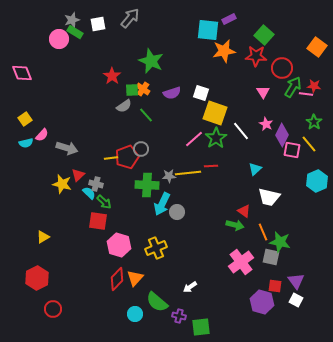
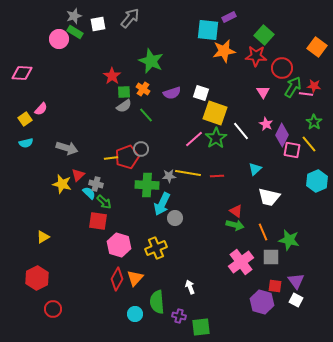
purple rectangle at (229, 19): moved 2 px up
gray star at (72, 20): moved 2 px right, 4 px up
pink diamond at (22, 73): rotated 65 degrees counterclockwise
green square at (132, 90): moved 8 px left, 2 px down
pink semicircle at (42, 135): moved 1 px left, 26 px up
red line at (211, 166): moved 6 px right, 10 px down
yellow line at (188, 173): rotated 15 degrees clockwise
red triangle at (244, 211): moved 8 px left
gray circle at (177, 212): moved 2 px left, 6 px down
green star at (280, 242): moved 9 px right, 2 px up
gray square at (271, 257): rotated 12 degrees counterclockwise
red diamond at (117, 279): rotated 15 degrees counterclockwise
white arrow at (190, 287): rotated 104 degrees clockwise
green semicircle at (157, 302): rotated 45 degrees clockwise
